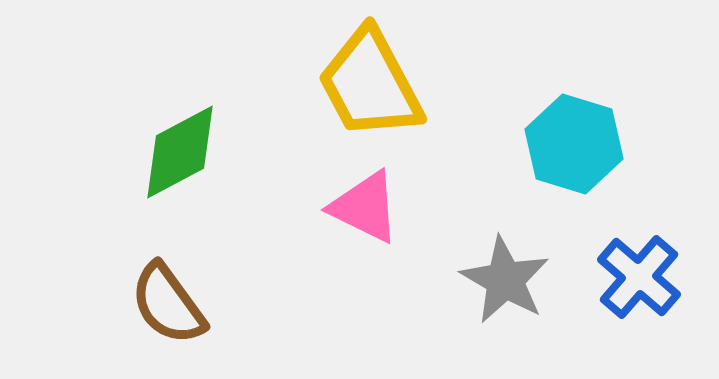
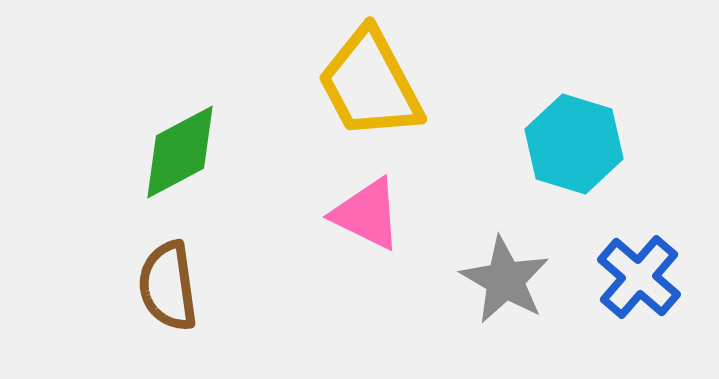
pink triangle: moved 2 px right, 7 px down
brown semicircle: moved 18 px up; rotated 28 degrees clockwise
